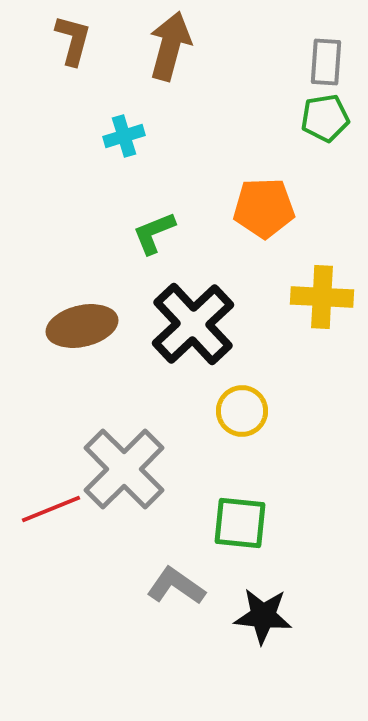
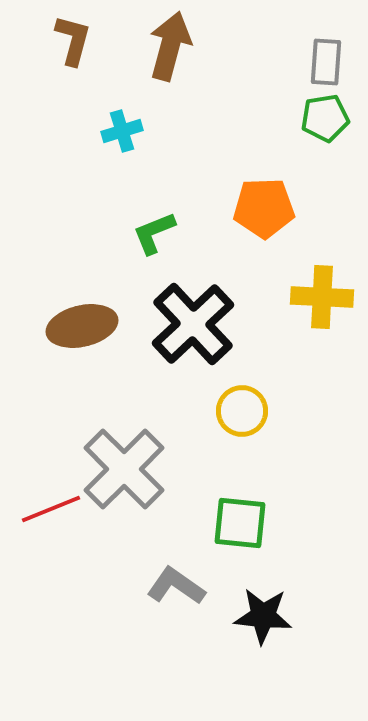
cyan cross: moved 2 px left, 5 px up
